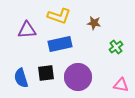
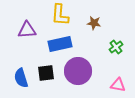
yellow L-shape: moved 1 px right, 1 px up; rotated 75 degrees clockwise
purple circle: moved 6 px up
pink triangle: moved 3 px left
